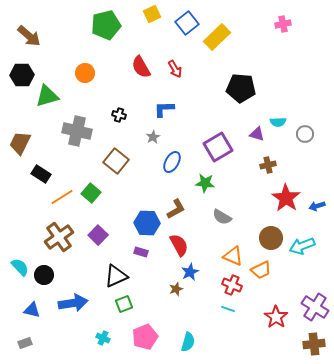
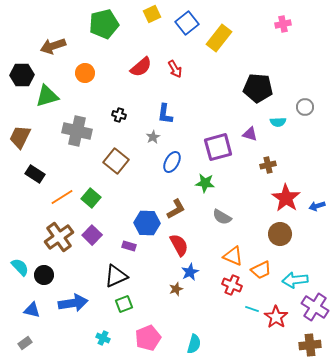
green pentagon at (106, 25): moved 2 px left, 1 px up
brown arrow at (29, 36): moved 24 px right, 10 px down; rotated 120 degrees clockwise
yellow rectangle at (217, 37): moved 2 px right, 1 px down; rotated 8 degrees counterclockwise
red semicircle at (141, 67): rotated 100 degrees counterclockwise
black pentagon at (241, 88): moved 17 px right
blue L-shape at (164, 109): moved 1 px right, 5 px down; rotated 80 degrees counterclockwise
purple triangle at (257, 134): moved 7 px left
gray circle at (305, 134): moved 27 px up
brown trapezoid at (20, 143): moved 6 px up
purple square at (218, 147): rotated 16 degrees clockwise
black rectangle at (41, 174): moved 6 px left
green square at (91, 193): moved 5 px down
purple square at (98, 235): moved 6 px left
brown circle at (271, 238): moved 9 px right, 4 px up
cyan arrow at (302, 246): moved 7 px left, 34 px down; rotated 15 degrees clockwise
purple rectangle at (141, 252): moved 12 px left, 6 px up
cyan line at (228, 309): moved 24 px right
pink pentagon at (145, 337): moved 3 px right, 1 px down
cyan semicircle at (188, 342): moved 6 px right, 2 px down
gray rectangle at (25, 343): rotated 16 degrees counterclockwise
brown cross at (314, 344): moved 4 px left, 1 px down
